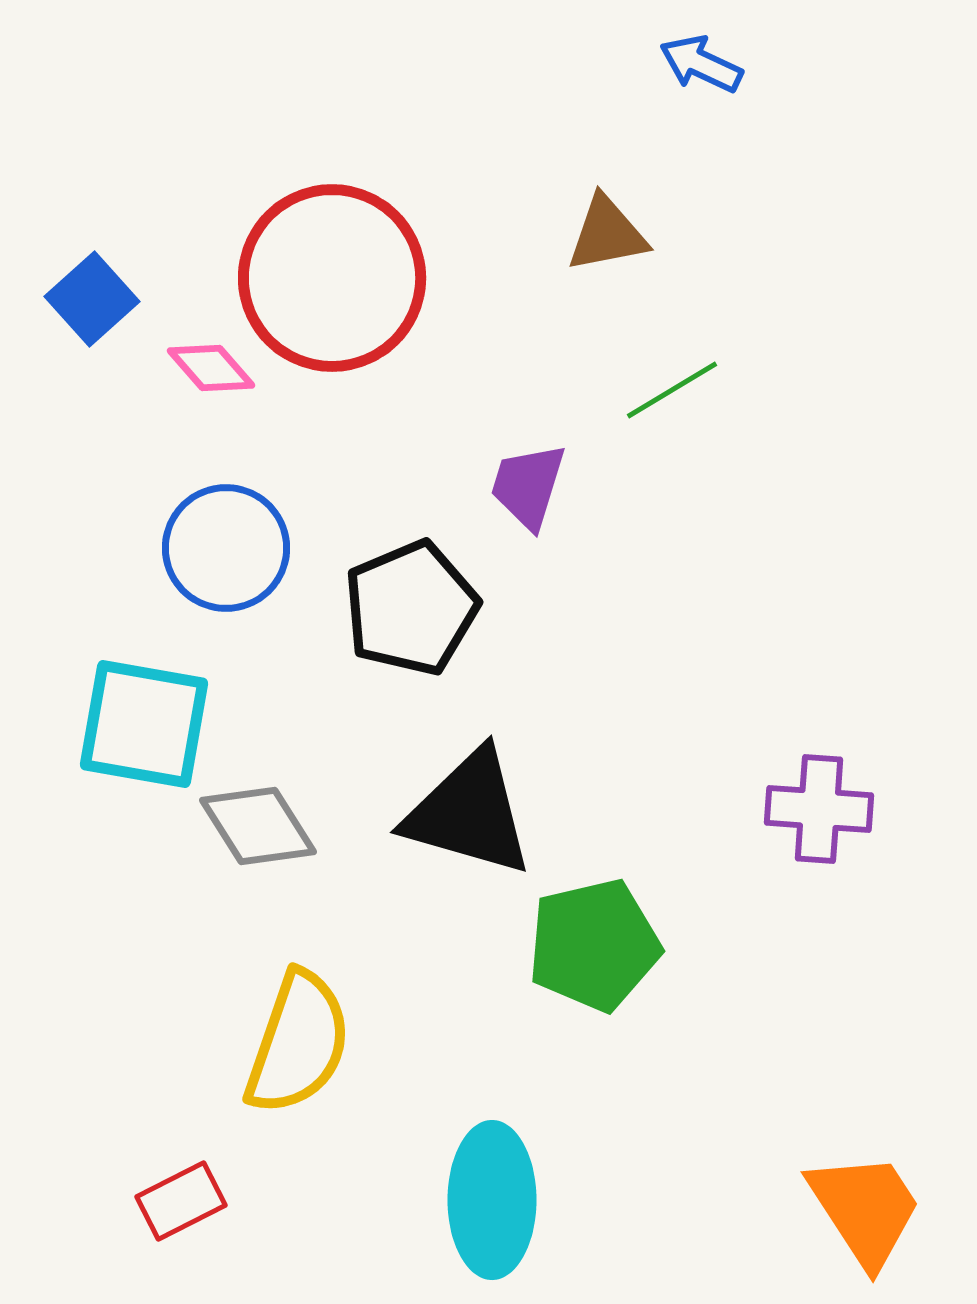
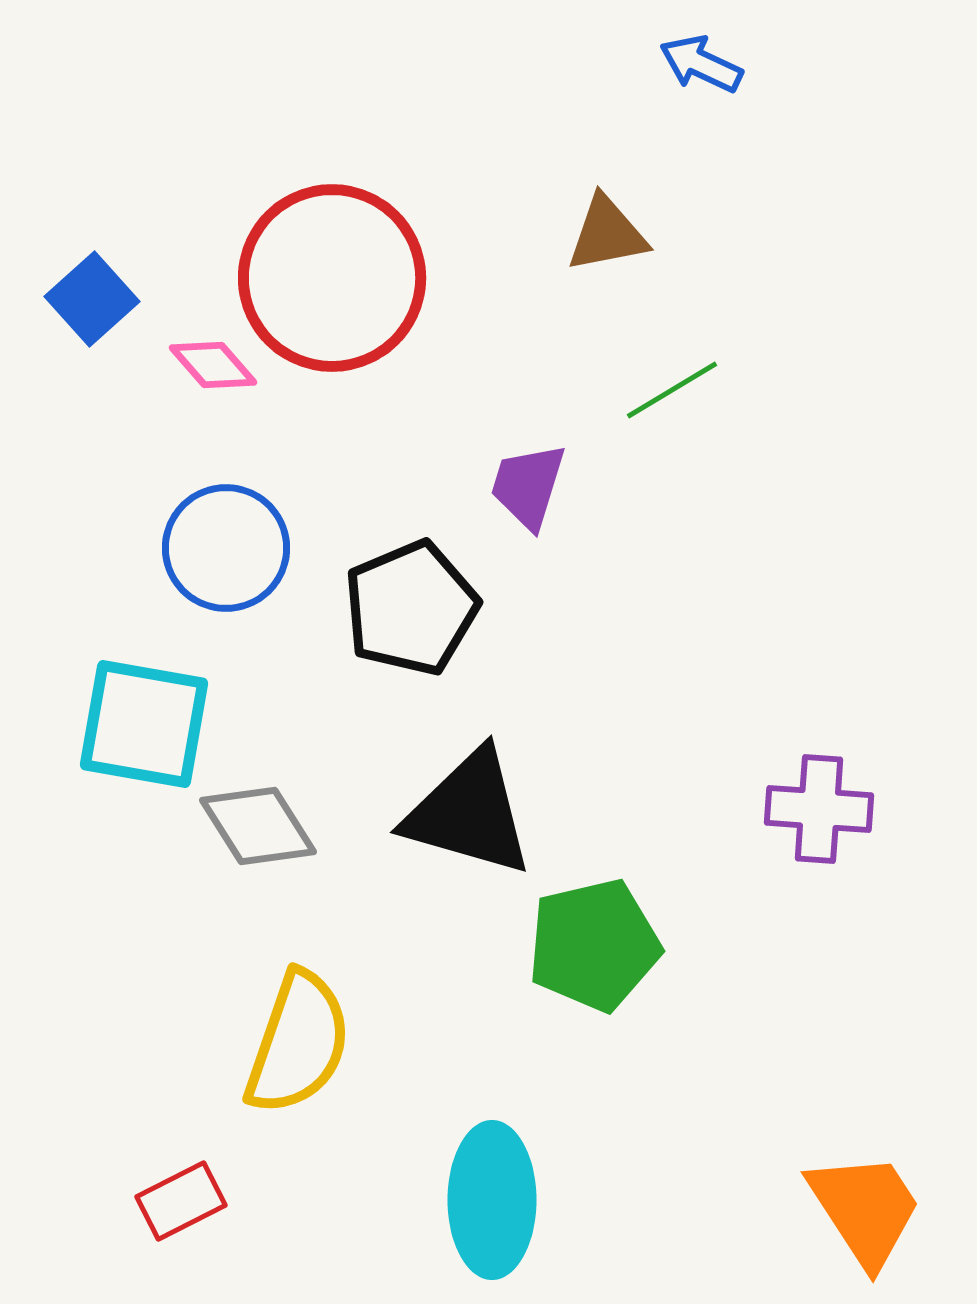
pink diamond: moved 2 px right, 3 px up
